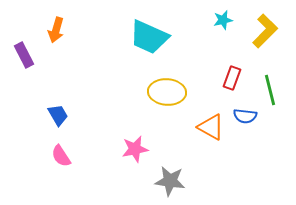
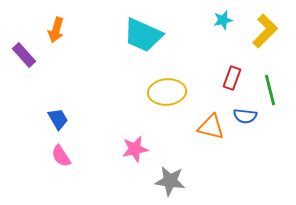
cyan trapezoid: moved 6 px left, 2 px up
purple rectangle: rotated 15 degrees counterclockwise
yellow ellipse: rotated 9 degrees counterclockwise
blue trapezoid: moved 4 px down
orange triangle: rotated 16 degrees counterclockwise
